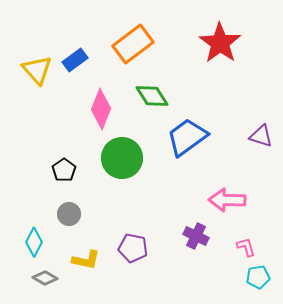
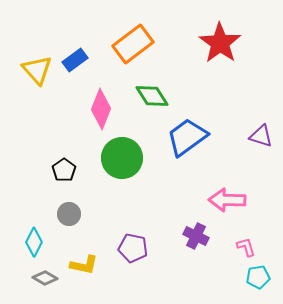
yellow L-shape: moved 2 px left, 5 px down
